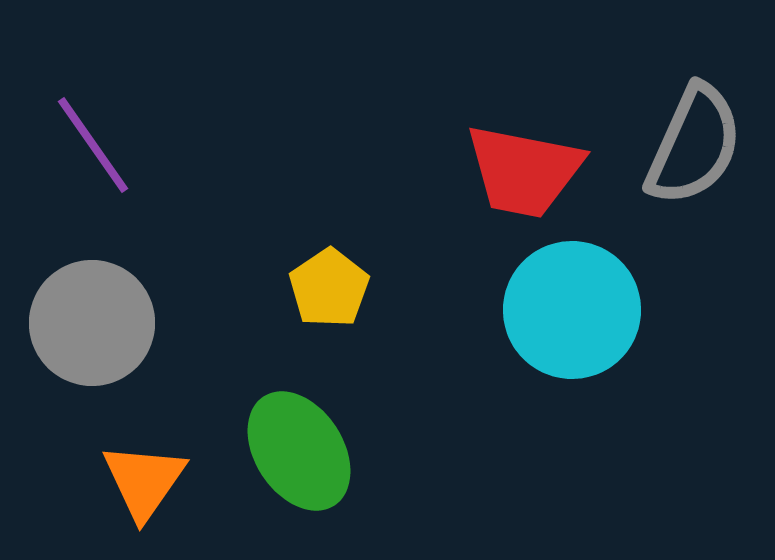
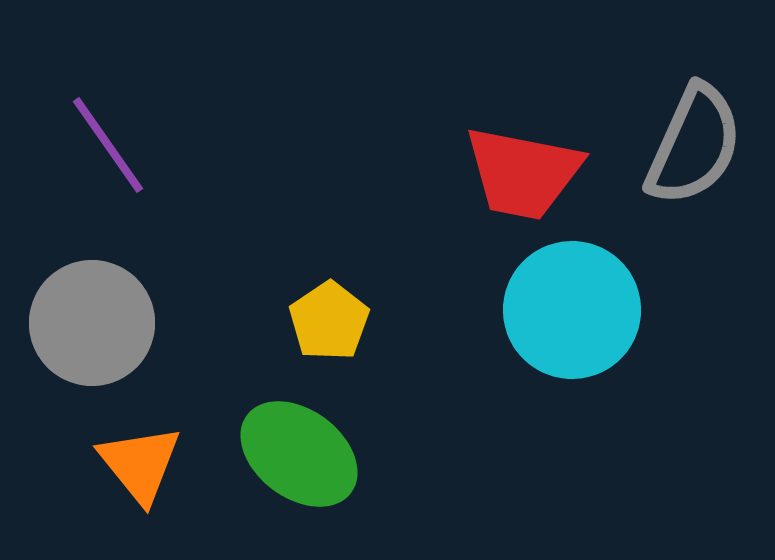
purple line: moved 15 px right
red trapezoid: moved 1 px left, 2 px down
yellow pentagon: moved 33 px down
green ellipse: moved 3 px down; rotated 20 degrees counterclockwise
orange triangle: moved 4 px left, 17 px up; rotated 14 degrees counterclockwise
